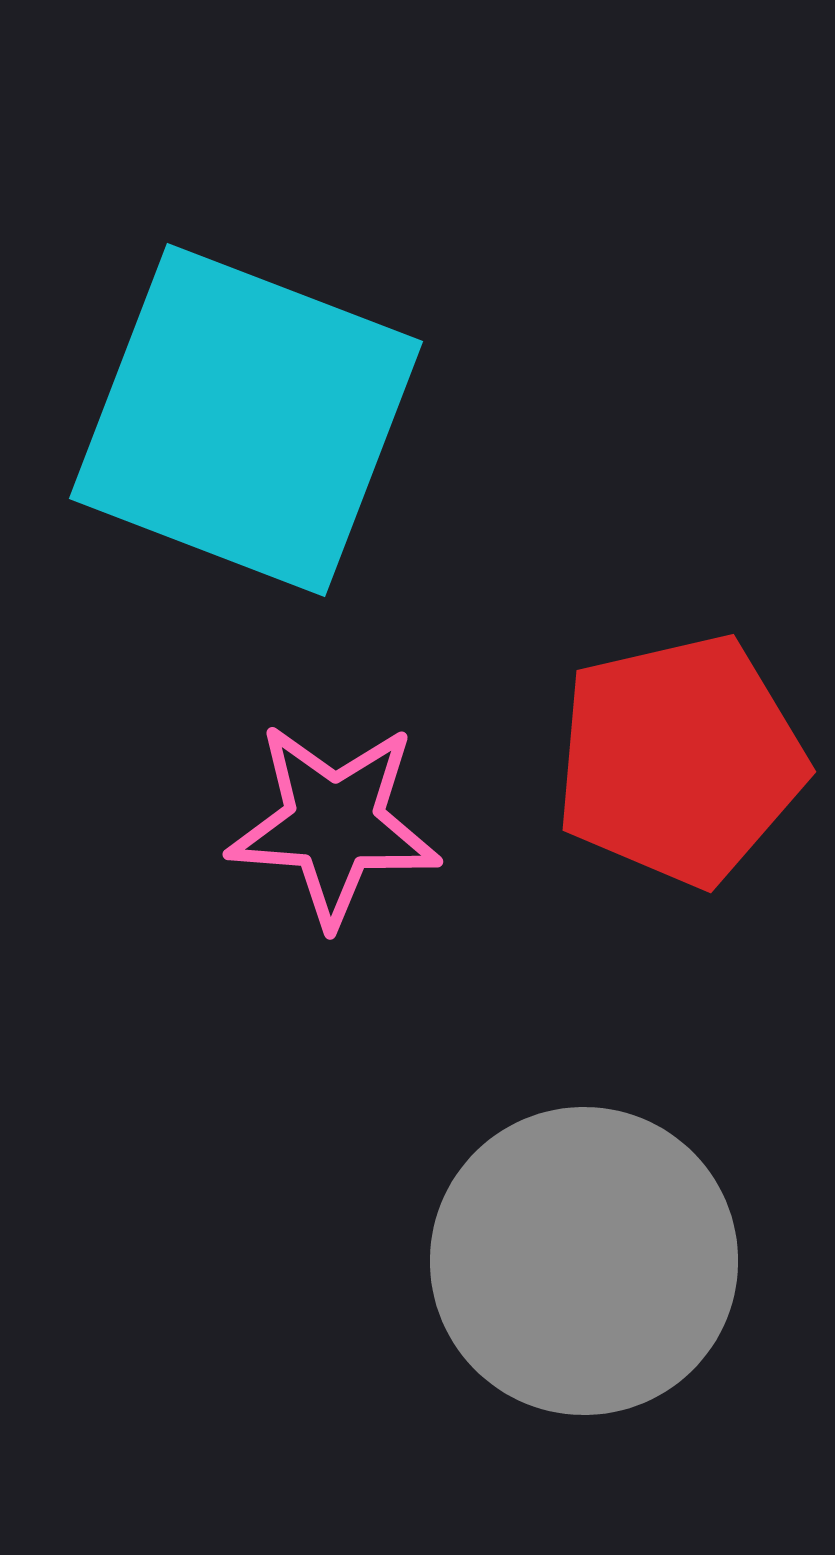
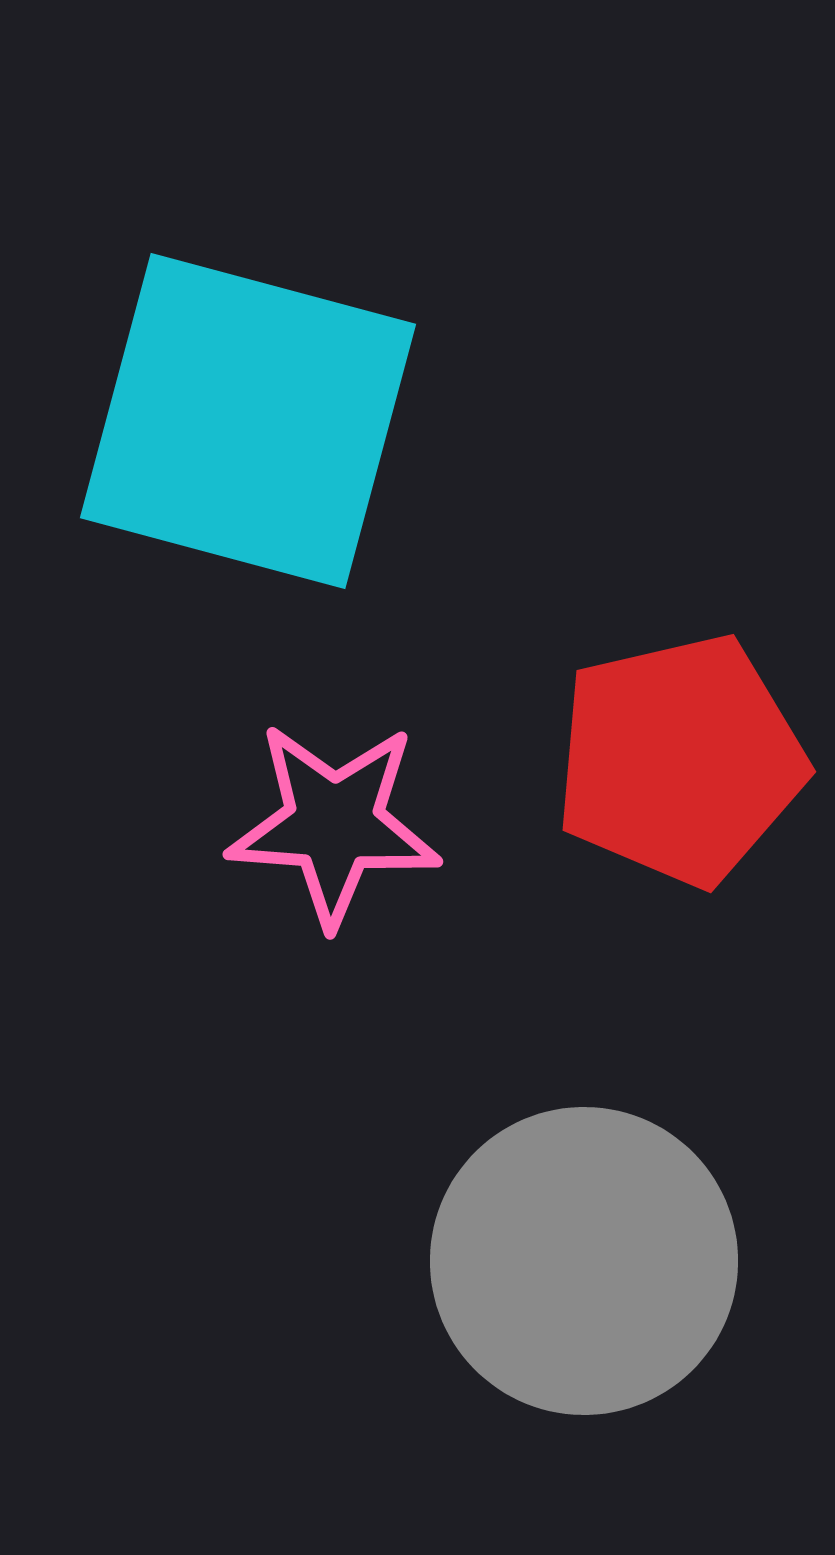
cyan square: moved 2 px right, 1 px down; rotated 6 degrees counterclockwise
